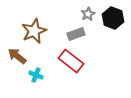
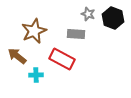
gray star: rotated 24 degrees counterclockwise
gray rectangle: rotated 24 degrees clockwise
red rectangle: moved 9 px left, 2 px up; rotated 10 degrees counterclockwise
cyan cross: rotated 24 degrees counterclockwise
